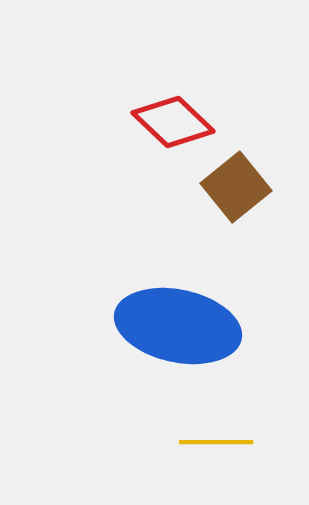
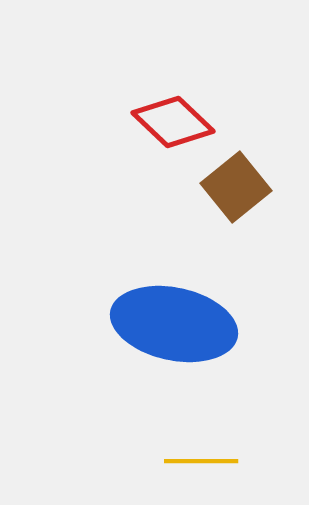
blue ellipse: moved 4 px left, 2 px up
yellow line: moved 15 px left, 19 px down
